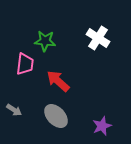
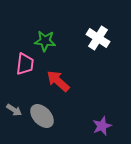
gray ellipse: moved 14 px left
